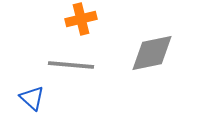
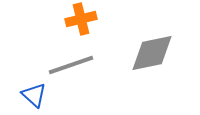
gray line: rotated 24 degrees counterclockwise
blue triangle: moved 2 px right, 3 px up
